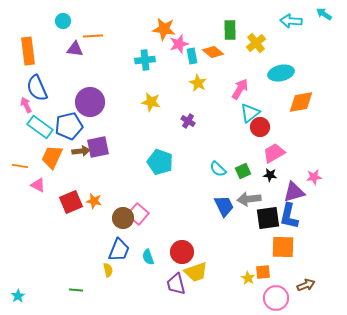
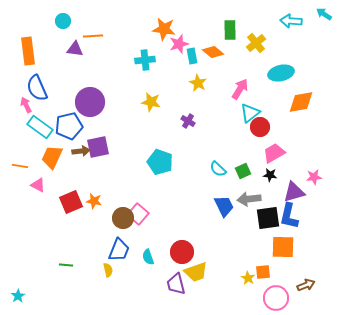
green line at (76, 290): moved 10 px left, 25 px up
